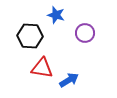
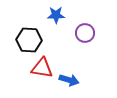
blue star: rotated 18 degrees counterclockwise
black hexagon: moved 1 px left, 4 px down
blue arrow: rotated 48 degrees clockwise
